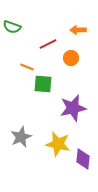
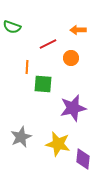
orange line: rotated 72 degrees clockwise
